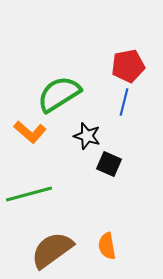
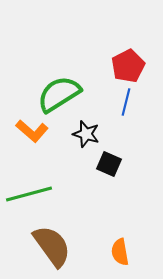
red pentagon: rotated 16 degrees counterclockwise
blue line: moved 2 px right
orange L-shape: moved 2 px right, 1 px up
black star: moved 1 px left, 2 px up
orange semicircle: moved 13 px right, 6 px down
brown semicircle: moved 4 px up; rotated 90 degrees clockwise
